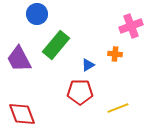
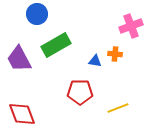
green rectangle: rotated 20 degrees clockwise
blue triangle: moved 7 px right, 4 px up; rotated 40 degrees clockwise
